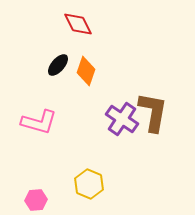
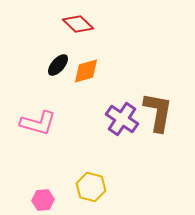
red diamond: rotated 20 degrees counterclockwise
orange diamond: rotated 56 degrees clockwise
brown L-shape: moved 5 px right
pink L-shape: moved 1 px left, 1 px down
yellow hexagon: moved 2 px right, 3 px down; rotated 8 degrees counterclockwise
pink hexagon: moved 7 px right
